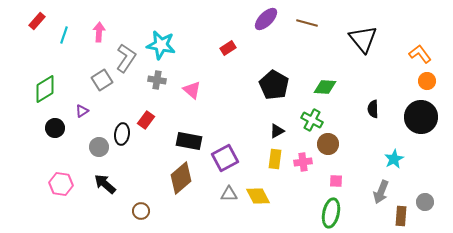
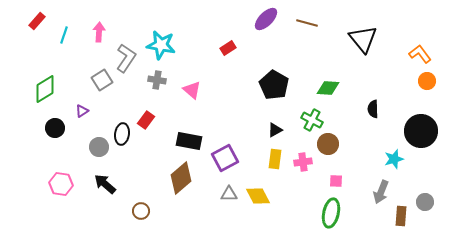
green diamond at (325, 87): moved 3 px right, 1 px down
black circle at (421, 117): moved 14 px down
black triangle at (277, 131): moved 2 px left, 1 px up
cyan star at (394, 159): rotated 12 degrees clockwise
